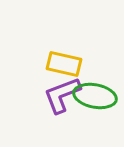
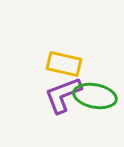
purple L-shape: moved 1 px right
